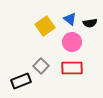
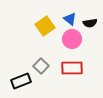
pink circle: moved 3 px up
